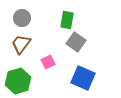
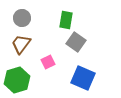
green rectangle: moved 1 px left
green hexagon: moved 1 px left, 1 px up
